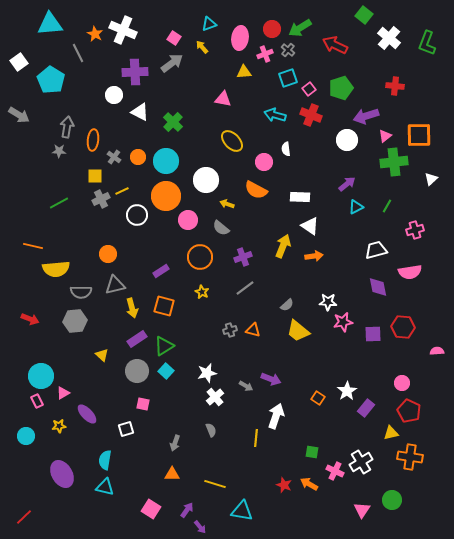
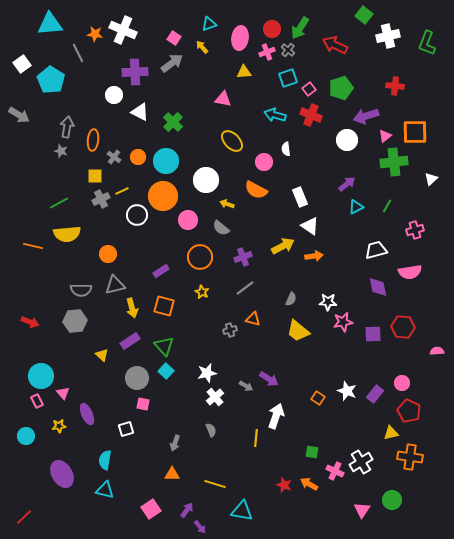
green arrow at (300, 28): rotated 25 degrees counterclockwise
orange star at (95, 34): rotated 21 degrees counterclockwise
white cross at (389, 38): moved 1 px left, 2 px up; rotated 35 degrees clockwise
pink cross at (265, 54): moved 2 px right, 2 px up
white square at (19, 62): moved 3 px right, 2 px down
orange square at (419, 135): moved 4 px left, 3 px up
gray star at (59, 151): moved 2 px right; rotated 16 degrees clockwise
orange circle at (166, 196): moved 3 px left
white rectangle at (300, 197): rotated 66 degrees clockwise
yellow arrow at (283, 246): rotated 40 degrees clockwise
yellow semicircle at (56, 269): moved 11 px right, 35 px up
gray semicircle at (81, 292): moved 2 px up
gray semicircle at (287, 305): moved 4 px right, 6 px up; rotated 24 degrees counterclockwise
red arrow at (30, 319): moved 3 px down
orange triangle at (253, 330): moved 11 px up
purple rectangle at (137, 339): moved 7 px left, 2 px down
green triangle at (164, 346): rotated 40 degrees counterclockwise
gray circle at (137, 371): moved 7 px down
purple arrow at (271, 379): moved 2 px left; rotated 12 degrees clockwise
white star at (347, 391): rotated 18 degrees counterclockwise
pink triangle at (63, 393): rotated 40 degrees counterclockwise
purple rectangle at (366, 408): moved 9 px right, 14 px up
purple ellipse at (87, 414): rotated 20 degrees clockwise
cyan triangle at (105, 487): moved 3 px down
pink square at (151, 509): rotated 24 degrees clockwise
